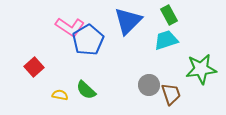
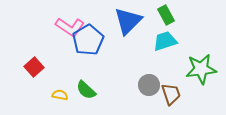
green rectangle: moved 3 px left
cyan trapezoid: moved 1 px left, 1 px down
